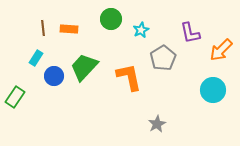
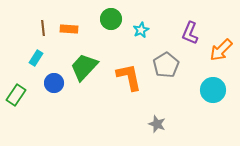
purple L-shape: rotated 35 degrees clockwise
gray pentagon: moved 3 px right, 7 px down
blue circle: moved 7 px down
green rectangle: moved 1 px right, 2 px up
gray star: rotated 24 degrees counterclockwise
